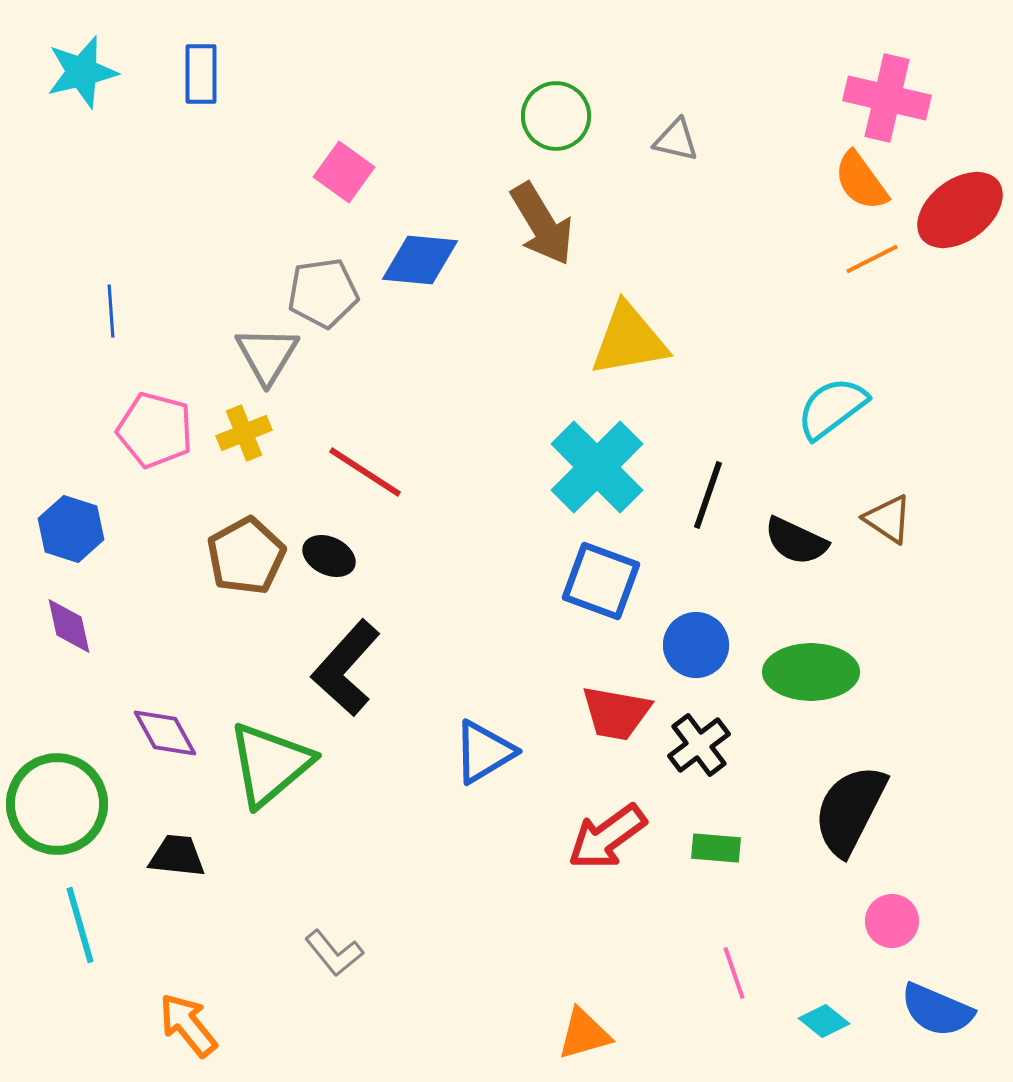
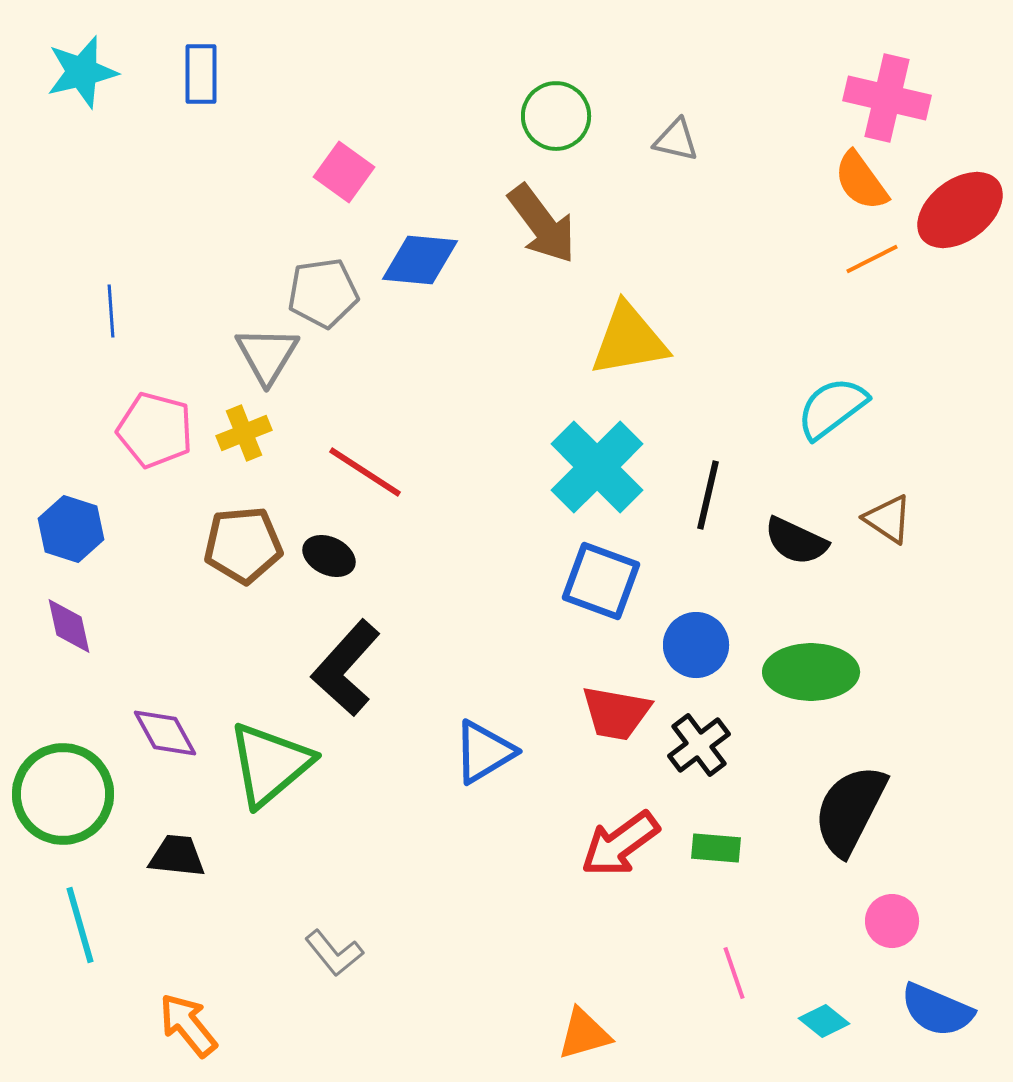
brown arrow at (542, 224): rotated 6 degrees counterclockwise
black line at (708, 495): rotated 6 degrees counterclockwise
brown pentagon at (246, 556): moved 3 px left, 11 px up; rotated 24 degrees clockwise
green circle at (57, 804): moved 6 px right, 10 px up
red arrow at (607, 837): moved 13 px right, 7 px down
